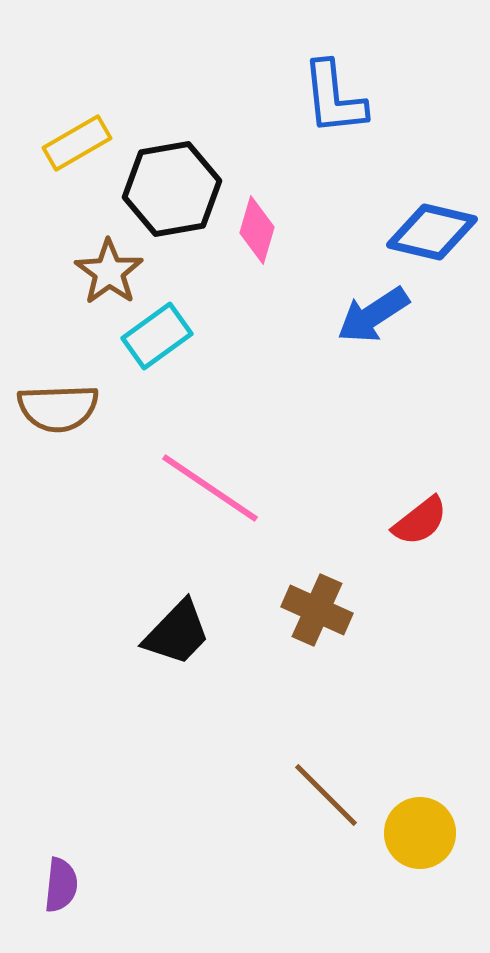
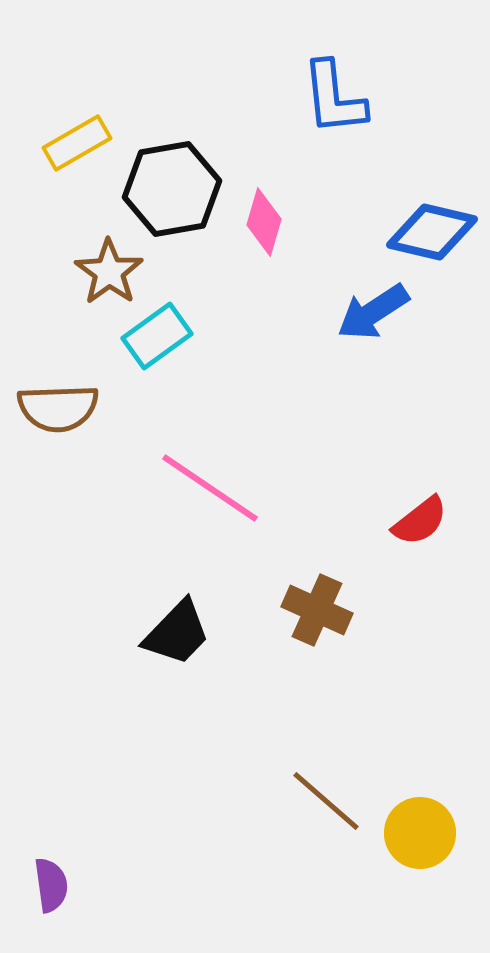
pink diamond: moved 7 px right, 8 px up
blue arrow: moved 3 px up
brown line: moved 6 px down; rotated 4 degrees counterclockwise
purple semicircle: moved 10 px left; rotated 14 degrees counterclockwise
